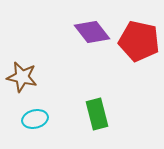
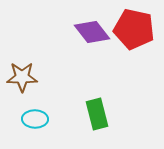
red pentagon: moved 5 px left, 12 px up
brown star: rotated 12 degrees counterclockwise
cyan ellipse: rotated 15 degrees clockwise
